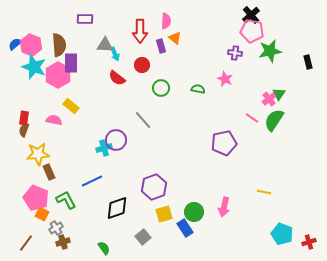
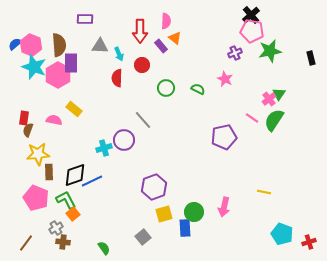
gray triangle at (105, 45): moved 5 px left, 1 px down
purple rectangle at (161, 46): rotated 24 degrees counterclockwise
purple cross at (235, 53): rotated 32 degrees counterclockwise
cyan arrow at (115, 54): moved 4 px right
black rectangle at (308, 62): moved 3 px right, 4 px up
red semicircle at (117, 78): rotated 54 degrees clockwise
green circle at (161, 88): moved 5 px right
green semicircle at (198, 89): rotated 16 degrees clockwise
yellow rectangle at (71, 106): moved 3 px right, 3 px down
brown semicircle at (24, 130): moved 4 px right
purple circle at (116, 140): moved 8 px right
purple pentagon at (224, 143): moved 6 px up
brown rectangle at (49, 172): rotated 21 degrees clockwise
black diamond at (117, 208): moved 42 px left, 33 px up
orange square at (42, 214): moved 31 px right; rotated 24 degrees clockwise
blue rectangle at (185, 228): rotated 30 degrees clockwise
brown cross at (63, 242): rotated 24 degrees clockwise
